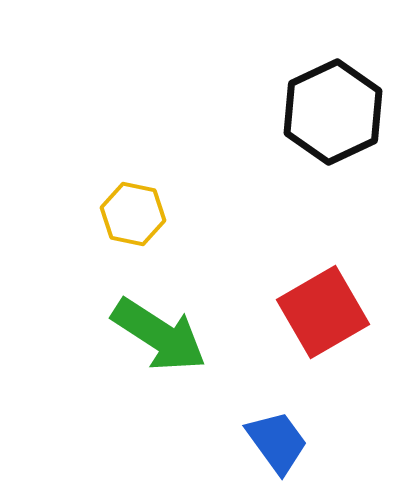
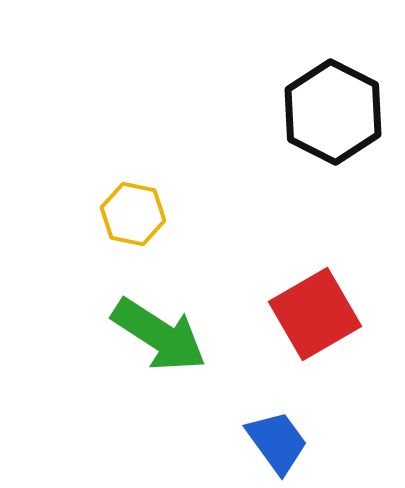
black hexagon: rotated 8 degrees counterclockwise
red square: moved 8 px left, 2 px down
